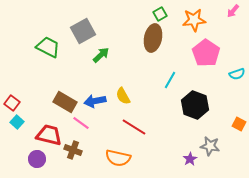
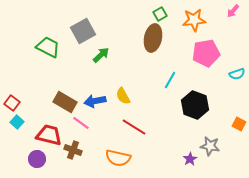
pink pentagon: rotated 28 degrees clockwise
